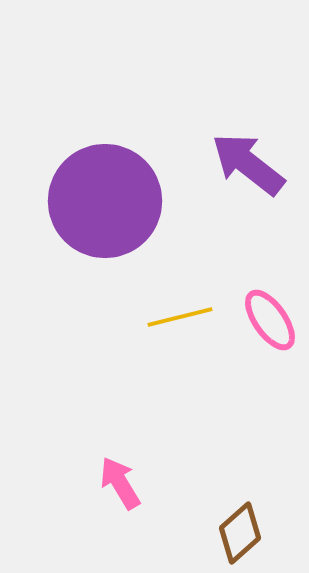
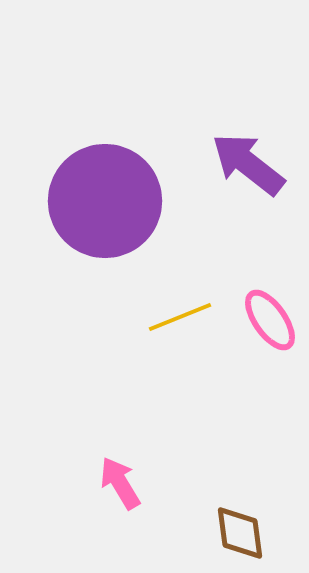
yellow line: rotated 8 degrees counterclockwise
brown diamond: rotated 56 degrees counterclockwise
